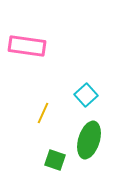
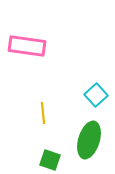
cyan square: moved 10 px right
yellow line: rotated 30 degrees counterclockwise
green square: moved 5 px left
